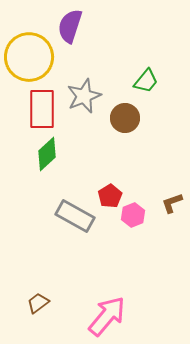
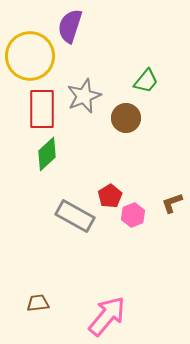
yellow circle: moved 1 px right, 1 px up
brown circle: moved 1 px right
brown trapezoid: rotated 30 degrees clockwise
